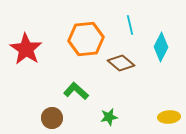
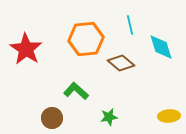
cyan diamond: rotated 44 degrees counterclockwise
yellow ellipse: moved 1 px up
